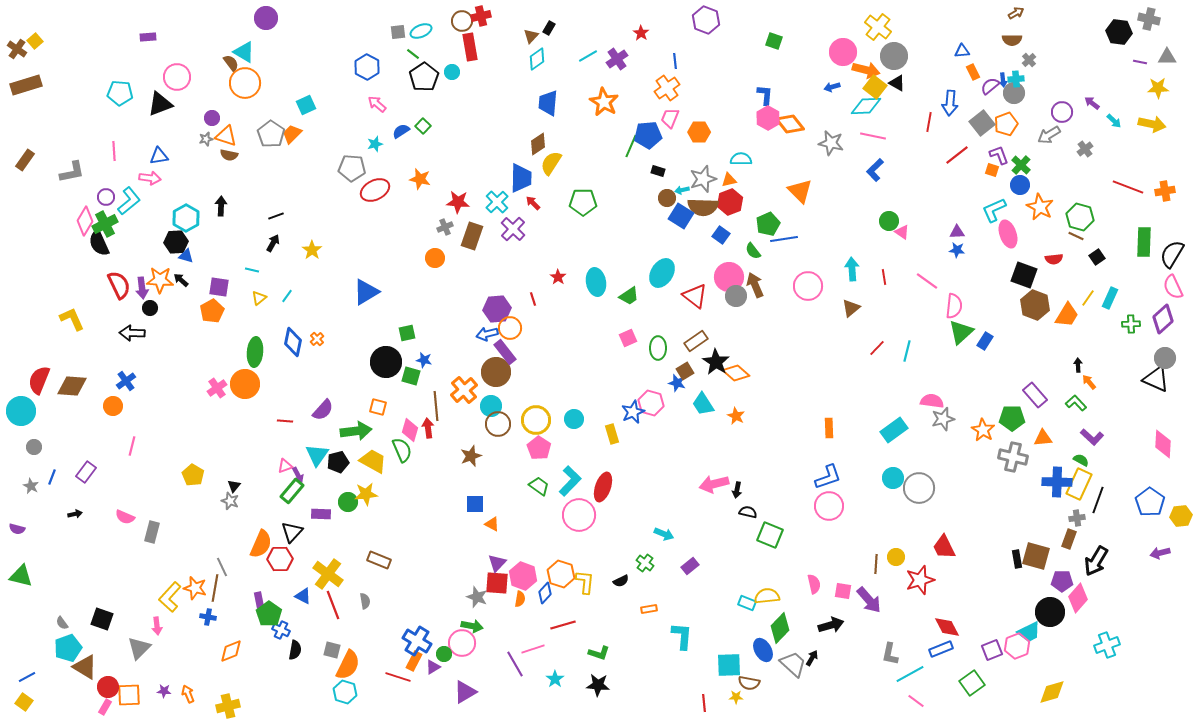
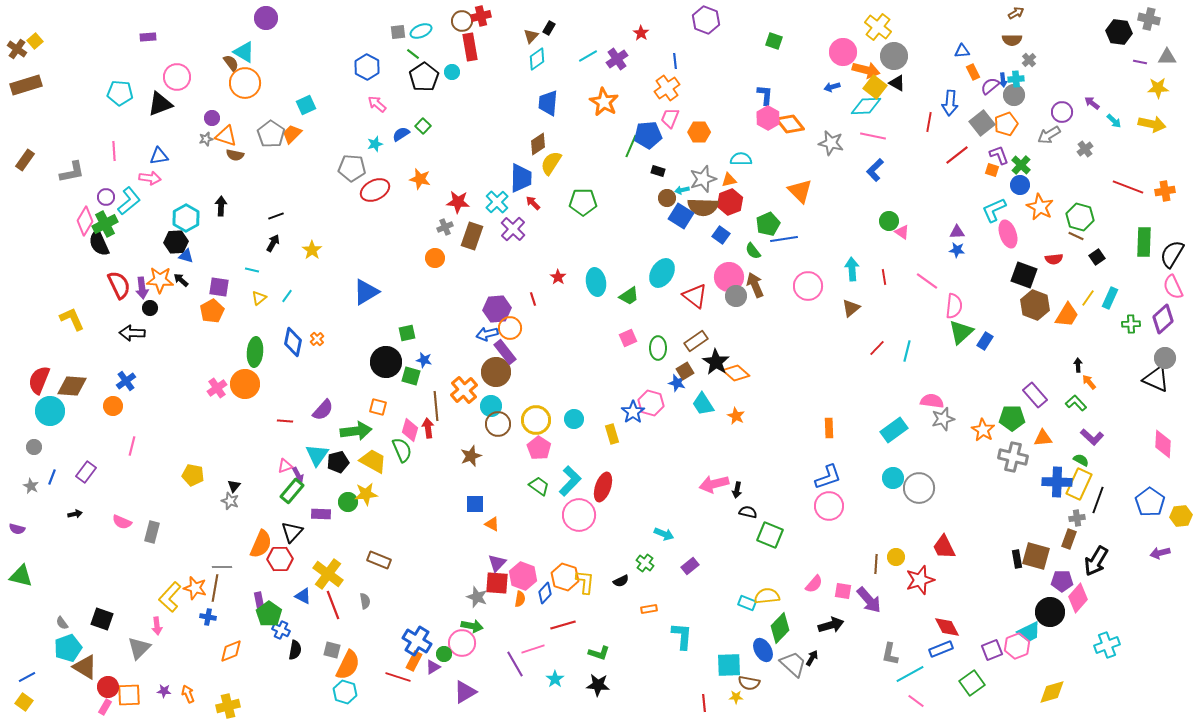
gray circle at (1014, 93): moved 2 px down
blue semicircle at (401, 131): moved 3 px down
brown semicircle at (229, 155): moved 6 px right
cyan circle at (21, 411): moved 29 px right
blue star at (633, 412): rotated 10 degrees counterclockwise
yellow pentagon at (193, 475): rotated 20 degrees counterclockwise
pink semicircle at (125, 517): moved 3 px left, 5 px down
gray line at (222, 567): rotated 66 degrees counterclockwise
orange hexagon at (561, 574): moved 4 px right, 3 px down
pink semicircle at (814, 584): rotated 54 degrees clockwise
